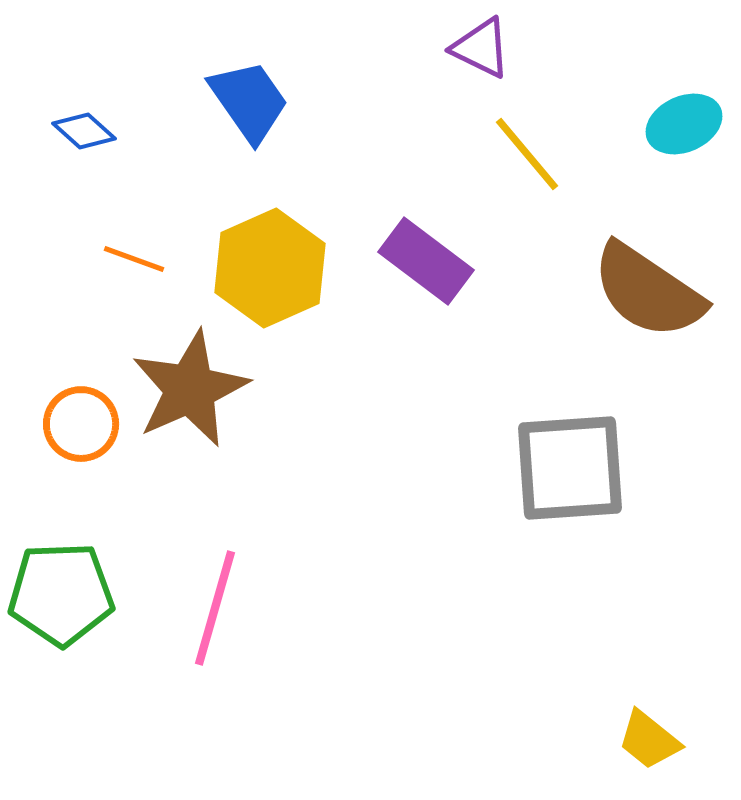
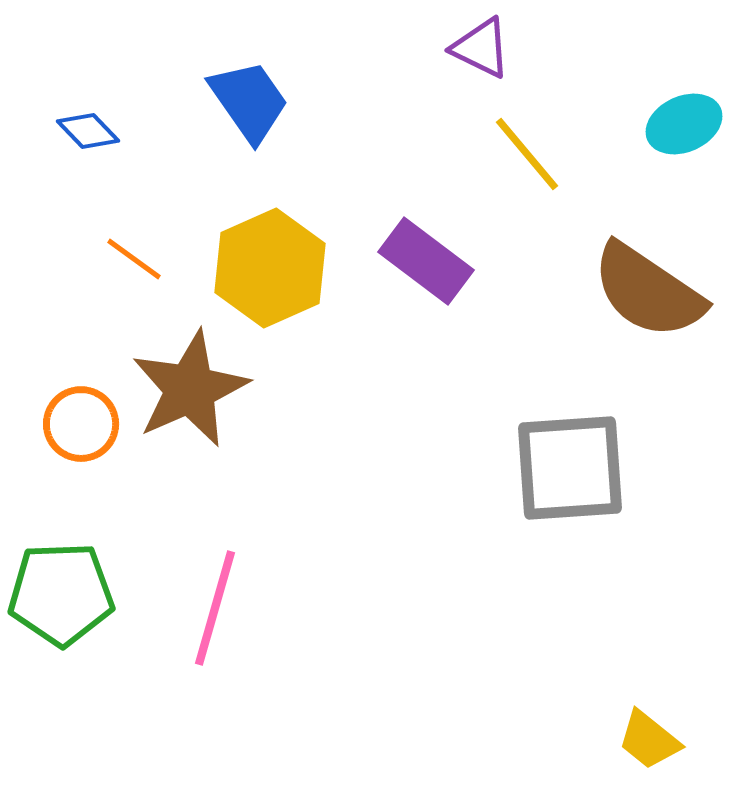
blue diamond: moved 4 px right; rotated 4 degrees clockwise
orange line: rotated 16 degrees clockwise
